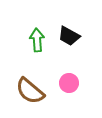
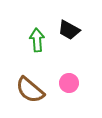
black trapezoid: moved 6 px up
brown semicircle: moved 1 px up
